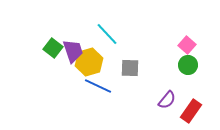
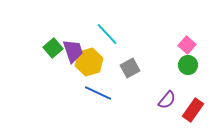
green square: rotated 12 degrees clockwise
gray square: rotated 30 degrees counterclockwise
blue line: moved 7 px down
red rectangle: moved 2 px right, 1 px up
